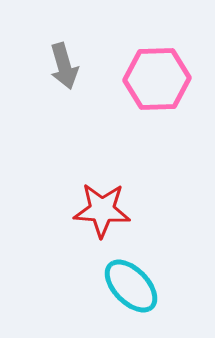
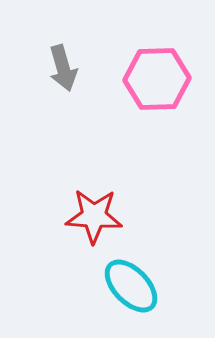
gray arrow: moved 1 px left, 2 px down
red star: moved 8 px left, 6 px down
